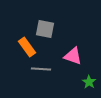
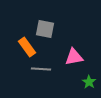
pink triangle: moved 1 px right, 1 px down; rotated 30 degrees counterclockwise
